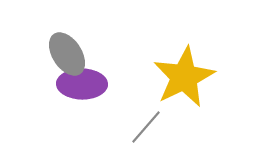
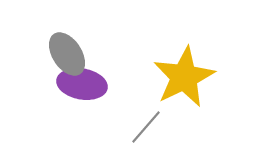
purple ellipse: rotated 9 degrees clockwise
